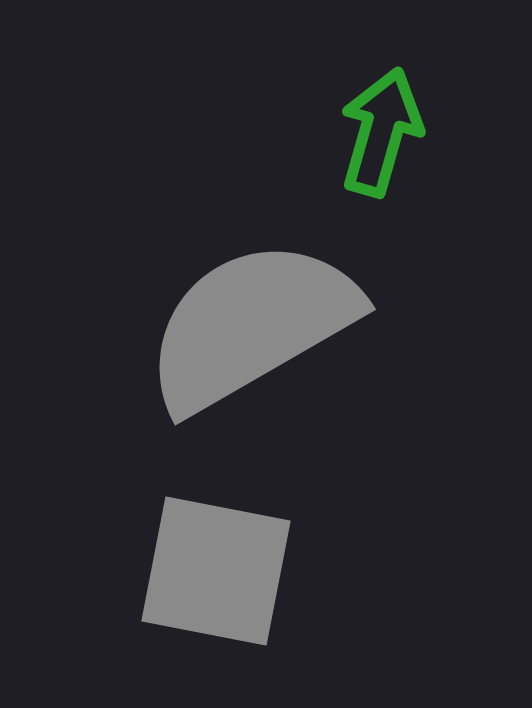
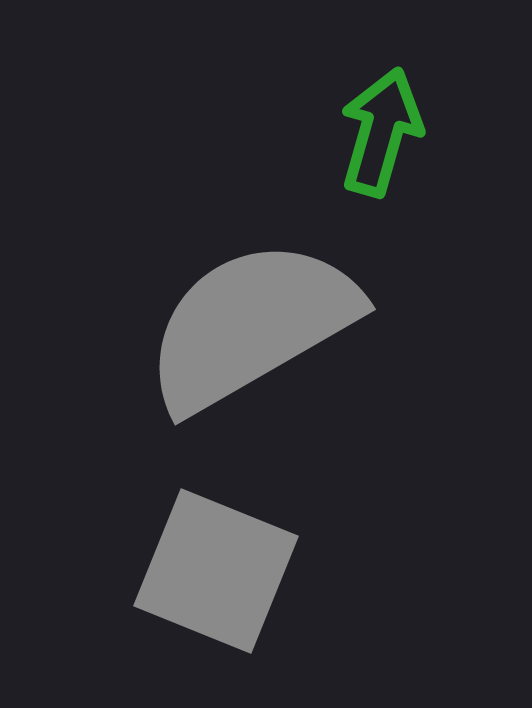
gray square: rotated 11 degrees clockwise
